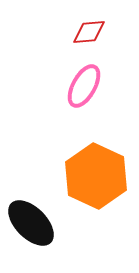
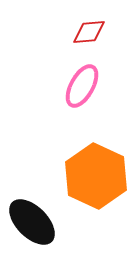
pink ellipse: moved 2 px left
black ellipse: moved 1 px right, 1 px up
